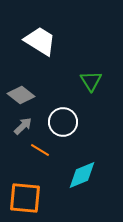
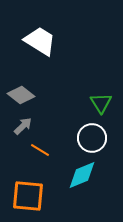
green triangle: moved 10 px right, 22 px down
white circle: moved 29 px right, 16 px down
orange square: moved 3 px right, 2 px up
